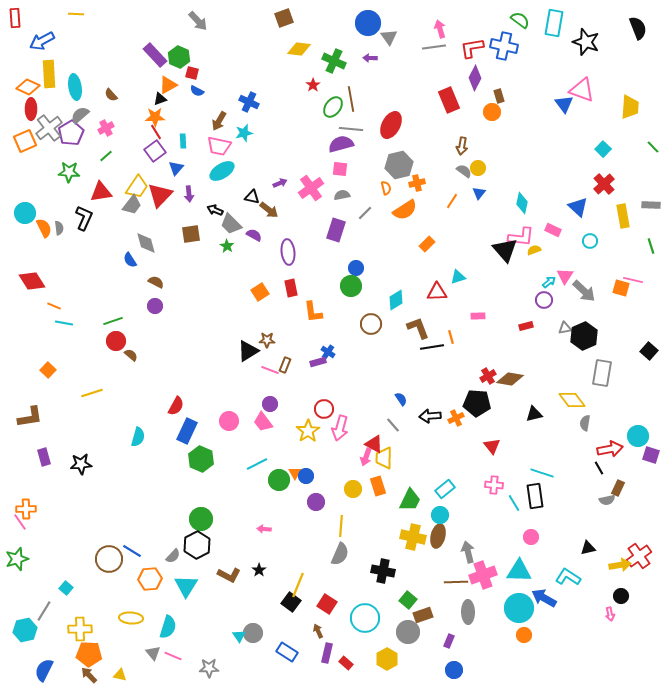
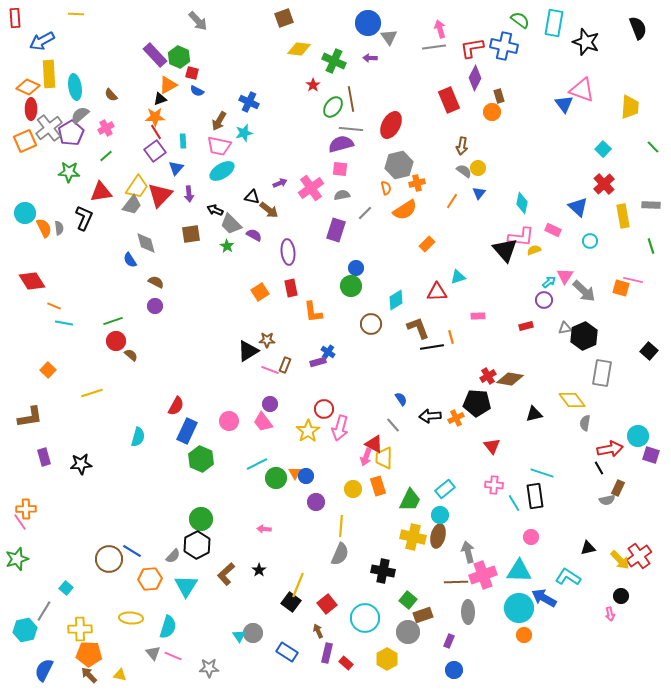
green circle at (279, 480): moved 3 px left, 2 px up
yellow arrow at (620, 565): moved 5 px up; rotated 55 degrees clockwise
brown L-shape at (229, 575): moved 3 px left, 1 px up; rotated 110 degrees clockwise
red square at (327, 604): rotated 18 degrees clockwise
